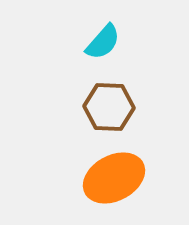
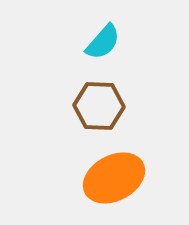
brown hexagon: moved 10 px left, 1 px up
